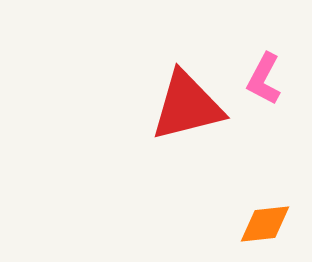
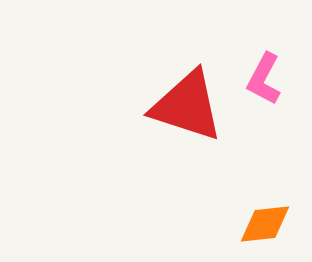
red triangle: rotated 32 degrees clockwise
